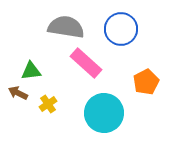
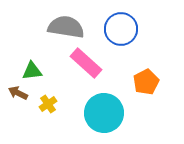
green triangle: moved 1 px right
